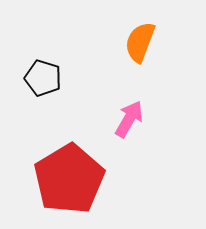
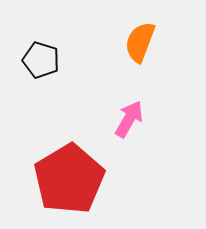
black pentagon: moved 2 px left, 18 px up
